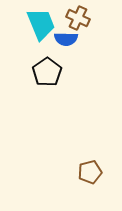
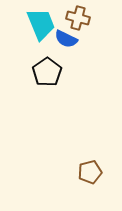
brown cross: rotated 10 degrees counterclockwise
blue semicircle: rotated 25 degrees clockwise
